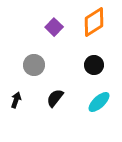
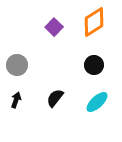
gray circle: moved 17 px left
cyan ellipse: moved 2 px left
